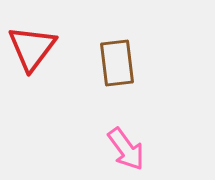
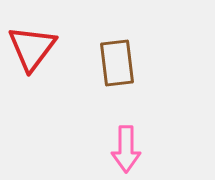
pink arrow: rotated 36 degrees clockwise
